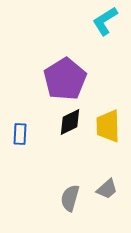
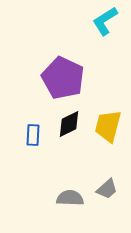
purple pentagon: moved 2 px left, 1 px up; rotated 15 degrees counterclockwise
black diamond: moved 1 px left, 2 px down
yellow trapezoid: rotated 16 degrees clockwise
blue rectangle: moved 13 px right, 1 px down
gray semicircle: rotated 76 degrees clockwise
